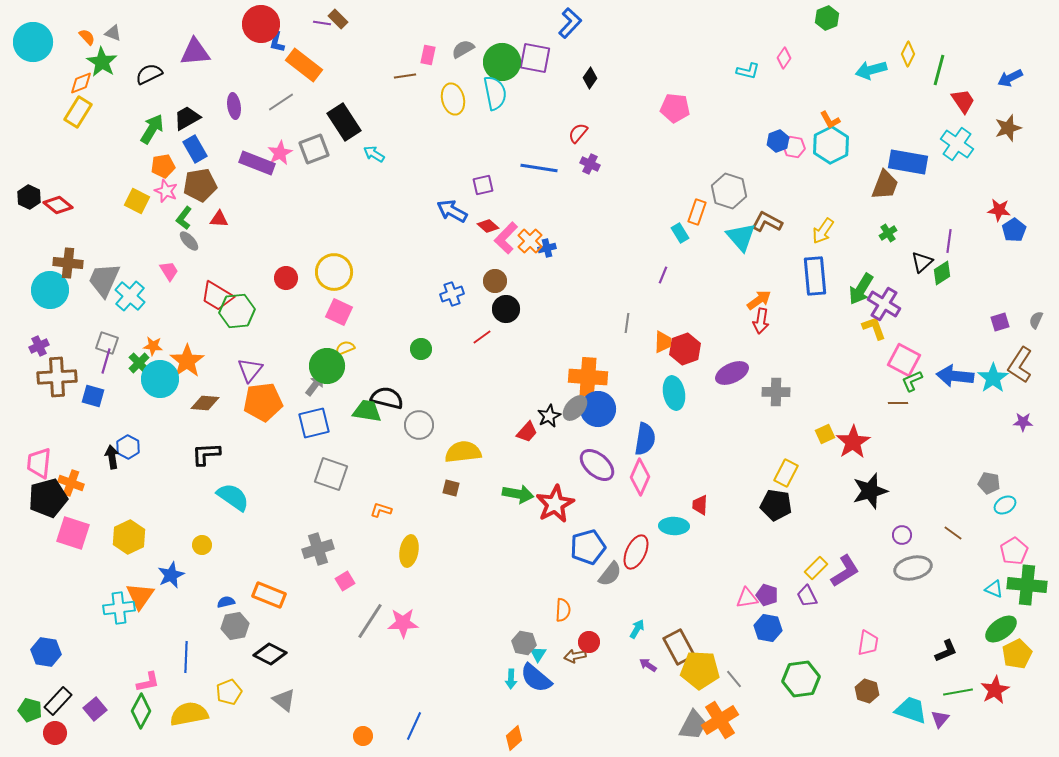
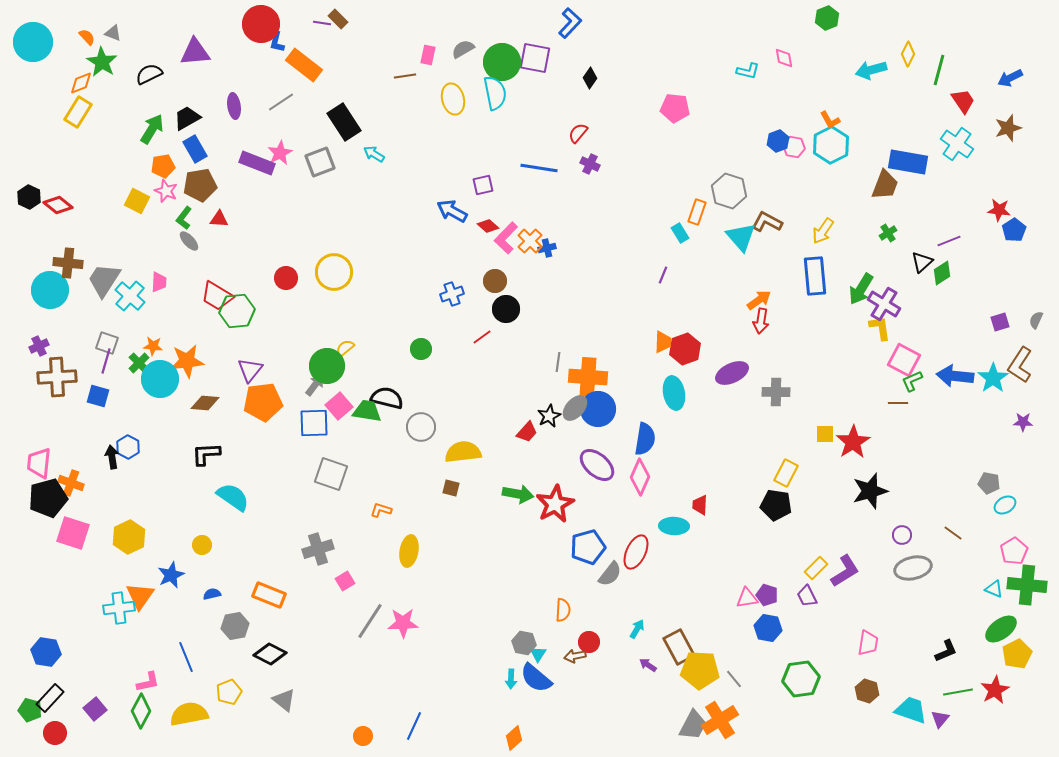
pink diamond at (784, 58): rotated 45 degrees counterclockwise
gray square at (314, 149): moved 6 px right, 13 px down
purple line at (949, 241): rotated 60 degrees clockwise
pink trapezoid at (169, 271): moved 10 px left, 11 px down; rotated 35 degrees clockwise
gray trapezoid at (104, 280): rotated 9 degrees clockwise
pink square at (339, 312): moved 94 px down; rotated 24 degrees clockwise
gray line at (627, 323): moved 69 px left, 39 px down
yellow L-shape at (874, 328): moved 6 px right; rotated 12 degrees clockwise
yellow semicircle at (345, 348): rotated 18 degrees counterclockwise
orange star at (187, 361): rotated 28 degrees clockwise
blue square at (93, 396): moved 5 px right
blue square at (314, 423): rotated 12 degrees clockwise
gray circle at (419, 425): moved 2 px right, 2 px down
yellow square at (825, 434): rotated 24 degrees clockwise
blue semicircle at (226, 602): moved 14 px left, 8 px up
blue line at (186, 657): rotated 24 degrees counterclockwise
black rectangle at (58, 701): moved 8 px left, 3 px up
